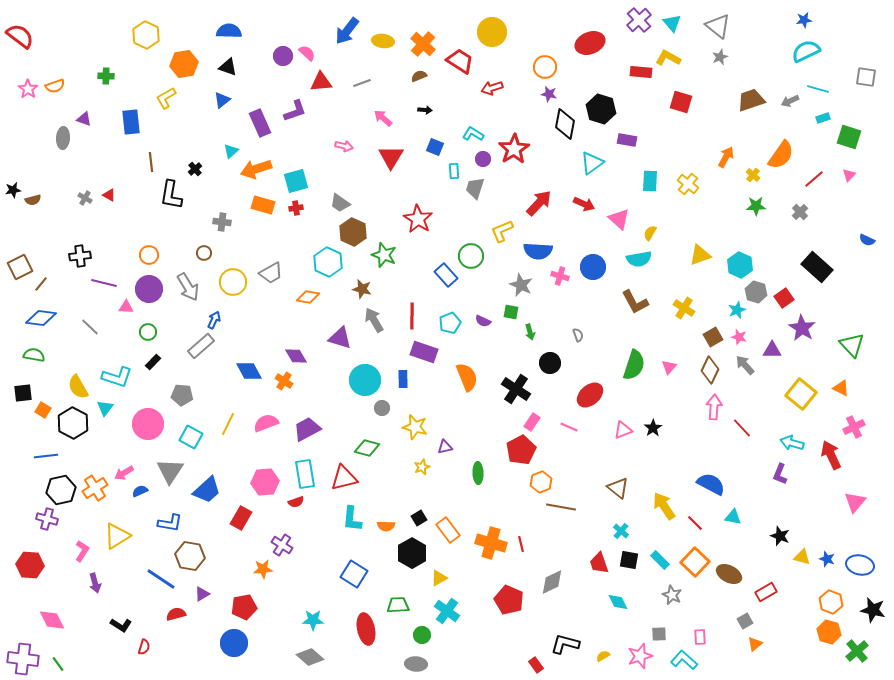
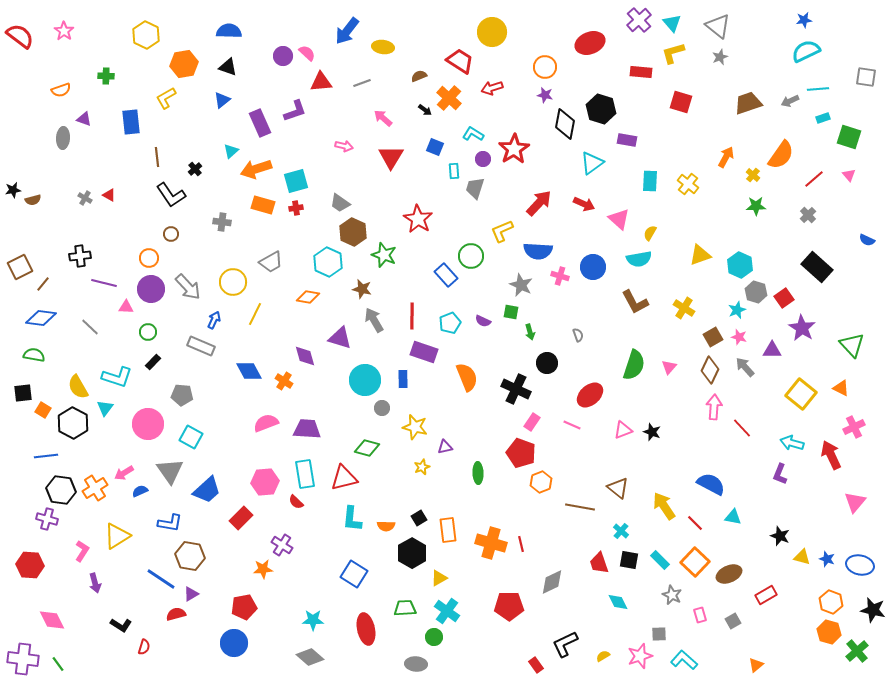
yellow ellipse at (383, 41): moved 6 px down
orange cross at (423, 44): moved 26 px right, 54 px down
yellow L-shape at (668, 58): moved 5 px right, 5 px up; rotated 45 degrees counterclockwise
orange semicircle at (55, 86): moved 6 px right, 4 px down
pink star at (28, 89): moved 36 px right, 58 px up
cyan line at (818, 89): rotated 20 degrees counterclockwise
purple star at (549, 94): moved 4 px left, 1 px down
brown trapezoid at (751, 100): moved 3 px left, 3 px down
black arrow at (425, 110): rotated 32 degrees clockwise
brown line at (151, 162): moved 6 px right, 5 px up
pink triangle at (849, 175): rotated 24 degrees counterclockwise
black L-shape at (171, 195): rotated 44 degrees counterclockwise
gray cross at (800, 212): moved 8 px right, 3 px down
brown circle at (204, 253): moved 33 px left, 19 px up
orange circle at (149, 255): moved 3 px down
gray trapezoid at (271, 273): moved 11 px up
brown line at (41, 284): moved 2 px right
gray arrow at (188, 287): rotated 12 degrees counterclockwise
purple circle at (149, 289): moved 2 px right
gray rectangle at (201, 346): rotated 64 degrees clockwise
purple diamond at (296, 356): moved 9 px right; rotated 15 degrees clockwise
black circle at (550, 363): moved 3 px left
gray arrow at (745, 365): moved 2 px down
black cross at (516, 389): rotated 8 degrees counterclockwise
yellow line at (228, 424): moved 27 px right, 110 px up
pink line at (569, 427): moved 3 px right, 2 px up
black star at (653, 428): moved 1 px left, 4 px down; rotated 18 degrees counterclockwise
purple trapezoid at (307, 429): rotated 32 degrees clockwise
red pentagon at (521, 450): moved 3 px down; rotated 24 degrees counterclockwise
gray triangle at (170, 471): rotated 8 degrees counterclockwise
black hexagon at (61, 490): rotated 20 degrees clockwise
red semicircle at (296, 502): rotated 63 degrees clockwise
brown line at (561, 507): moved 19 px right
red rectangle at (241, 518): rotated 15 degrees clockwise
orange rectangle at (448, 530): rotated 30 degrees clockwise
brown ellipse at (729, 574): rotated 50 degrees counterclockwise
red rectangle at (766, 592): moved 3 px down
purple triangle at (202, 594): moved 11 px left
red pentagon at (509, 600): moved 6 px down; rotated 24 degrees counterclockwise
green trapezoid at (398, 605): moved 7 px right, 3 px down
gray square at (745, 621): moved 12 px left
green circle at (422, 635): moved 12 px right, 2 px down
pink rectangle at (700, 637): moved 22 px up; rotated 14 degrees counterclockwise
black L-shape at (565, 644): rotated 40 degrees counterclockwise
orange triangle at (755, 644): moved 1 px right, 21 px down
